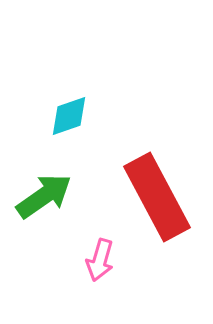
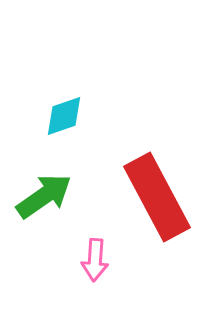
cyan diamond: moved 5 px left
pink arrow: moved 5 px left; rotated 12 degrees counterclockwise
